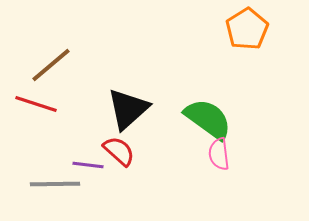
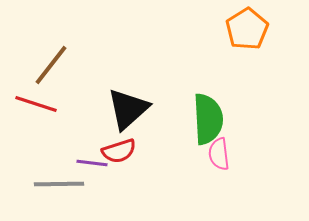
brown line: rotated 12 degrees counterclockwise
green semicircle: rotated 51 degrees clockwise
red semicircle: rotated 120 degrees clockwise
purple line: moved 4 px right, 2 px up
gray line: moved 4 px right
